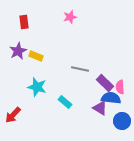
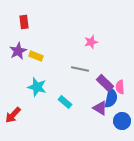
pink star: moved 21 px right, 25 px down
blue semicircle: rotated 96 degrees clockwise
